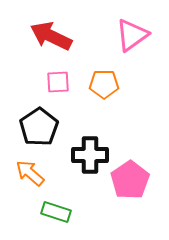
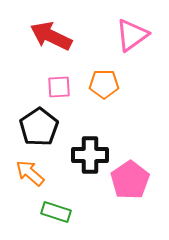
pink square: moved 1 px right, 5 px down
